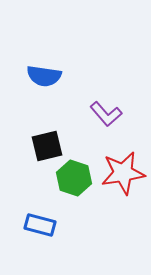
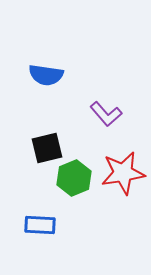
blue semicircle: moved 2 px right, 1 px up
black square: moved 2 px down
green hexagon: rotated 20 degrees clockwise
blue rectangle: rotated 12 degrees counterclockwise
